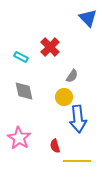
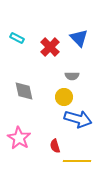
blue triangle: moved 9 px left, 20 px down
cyan rectangle: moved 4 px left, 19 px up
gray semicircle: rotated 56 degrees clockwise
blue arrow: rotated 68 degrees counterclockwise
